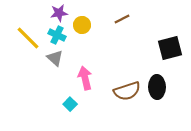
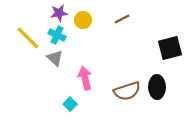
yellow circle: moved 1 px right, 5 px up
